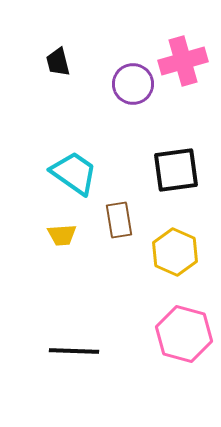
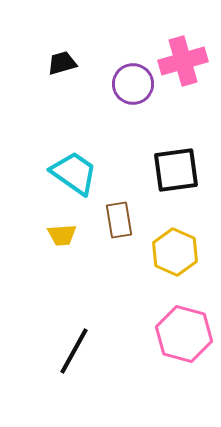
black trapezoid: moved 4 px right, 1 px down; rotated 88 degrees clockwise
black line: rotated 63 degrees counterclockwise
